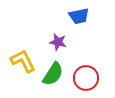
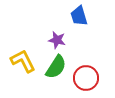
blue trapezoid: rotated 85 degrees clockwise
purple star: moved 1 px left, 2 px up
green semicircle: moved 3 px right, 7 px up
